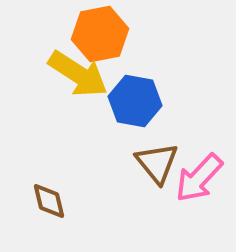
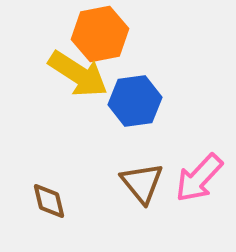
blue hexagon: rotated 18 degrees counterclockwise
brown triangle: moved 15 px left, 20 px down
